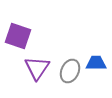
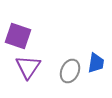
blue trapezoid: rotated 100 degrees clockwise
purple triangle: moved 9 px left, 1 px up
